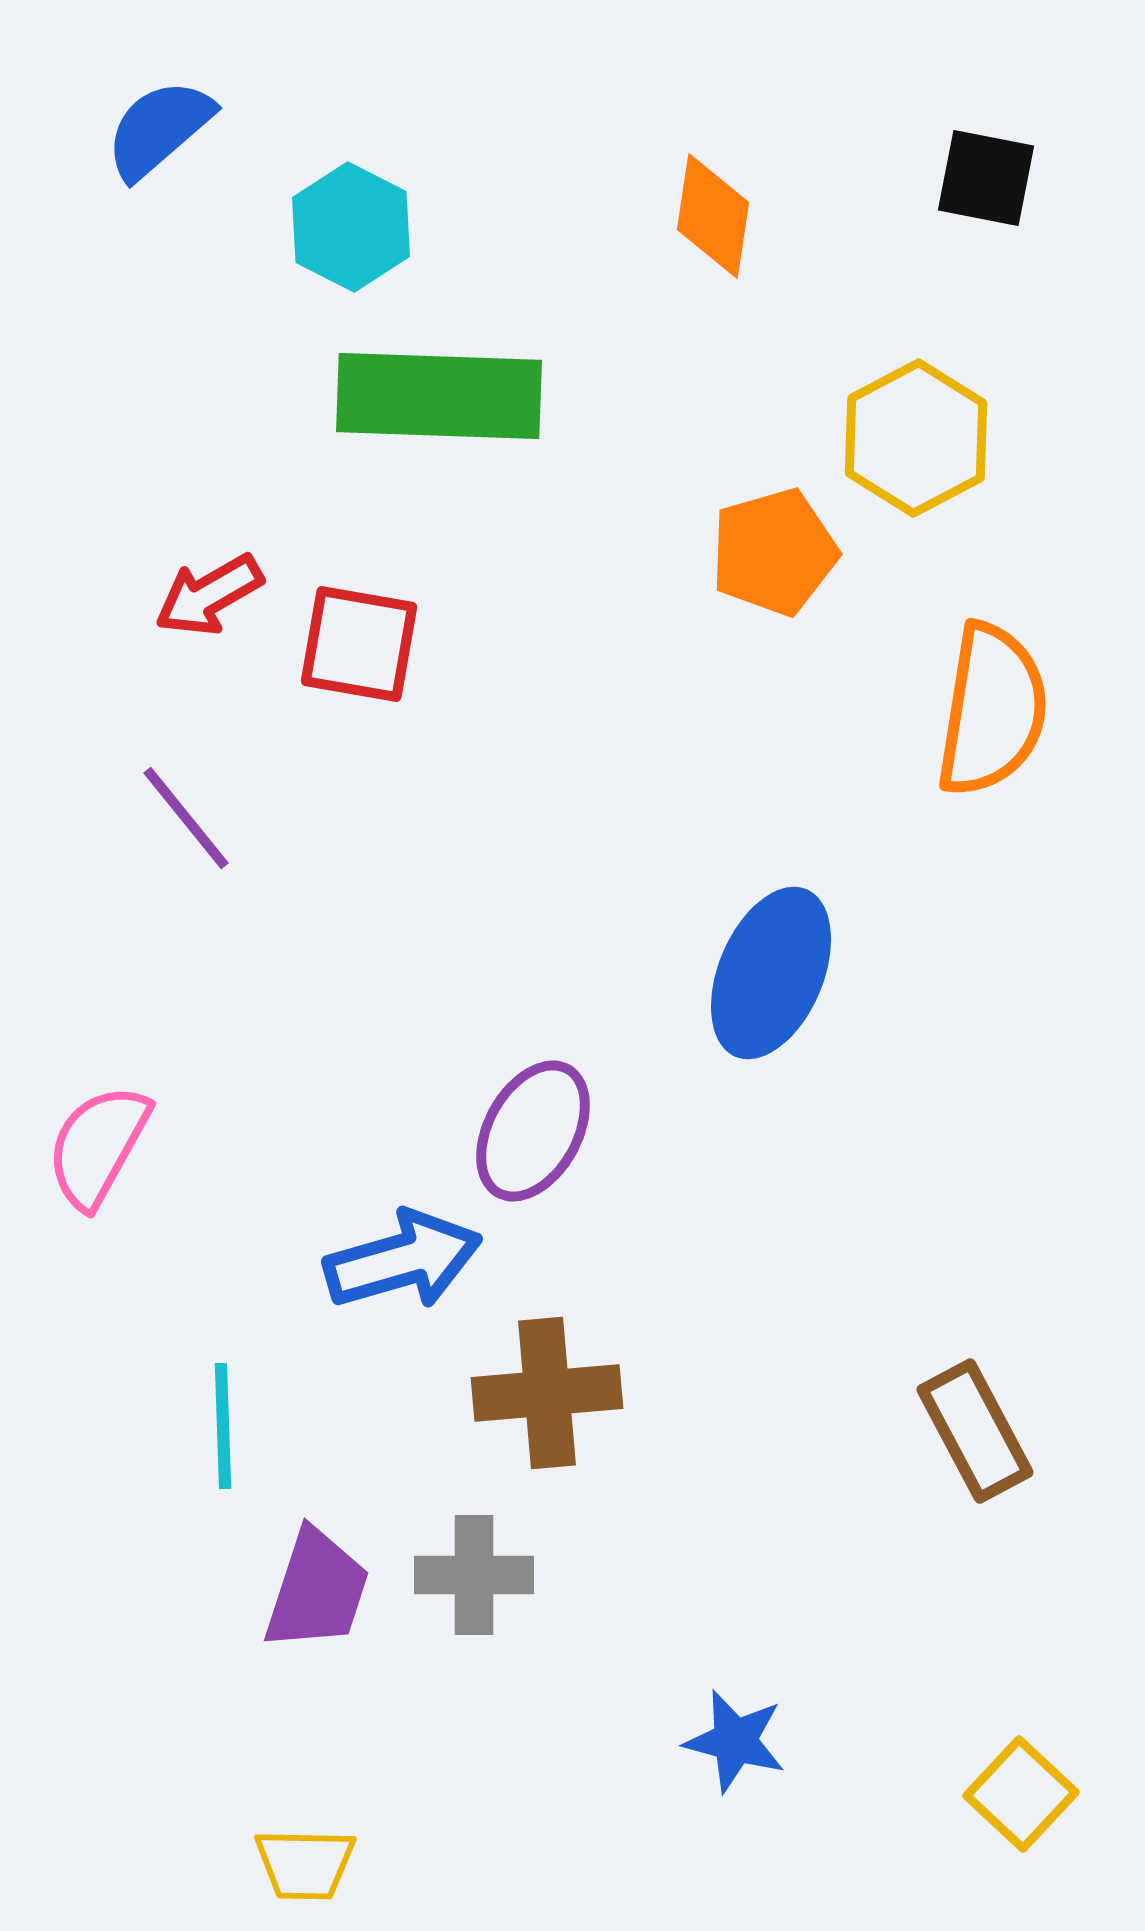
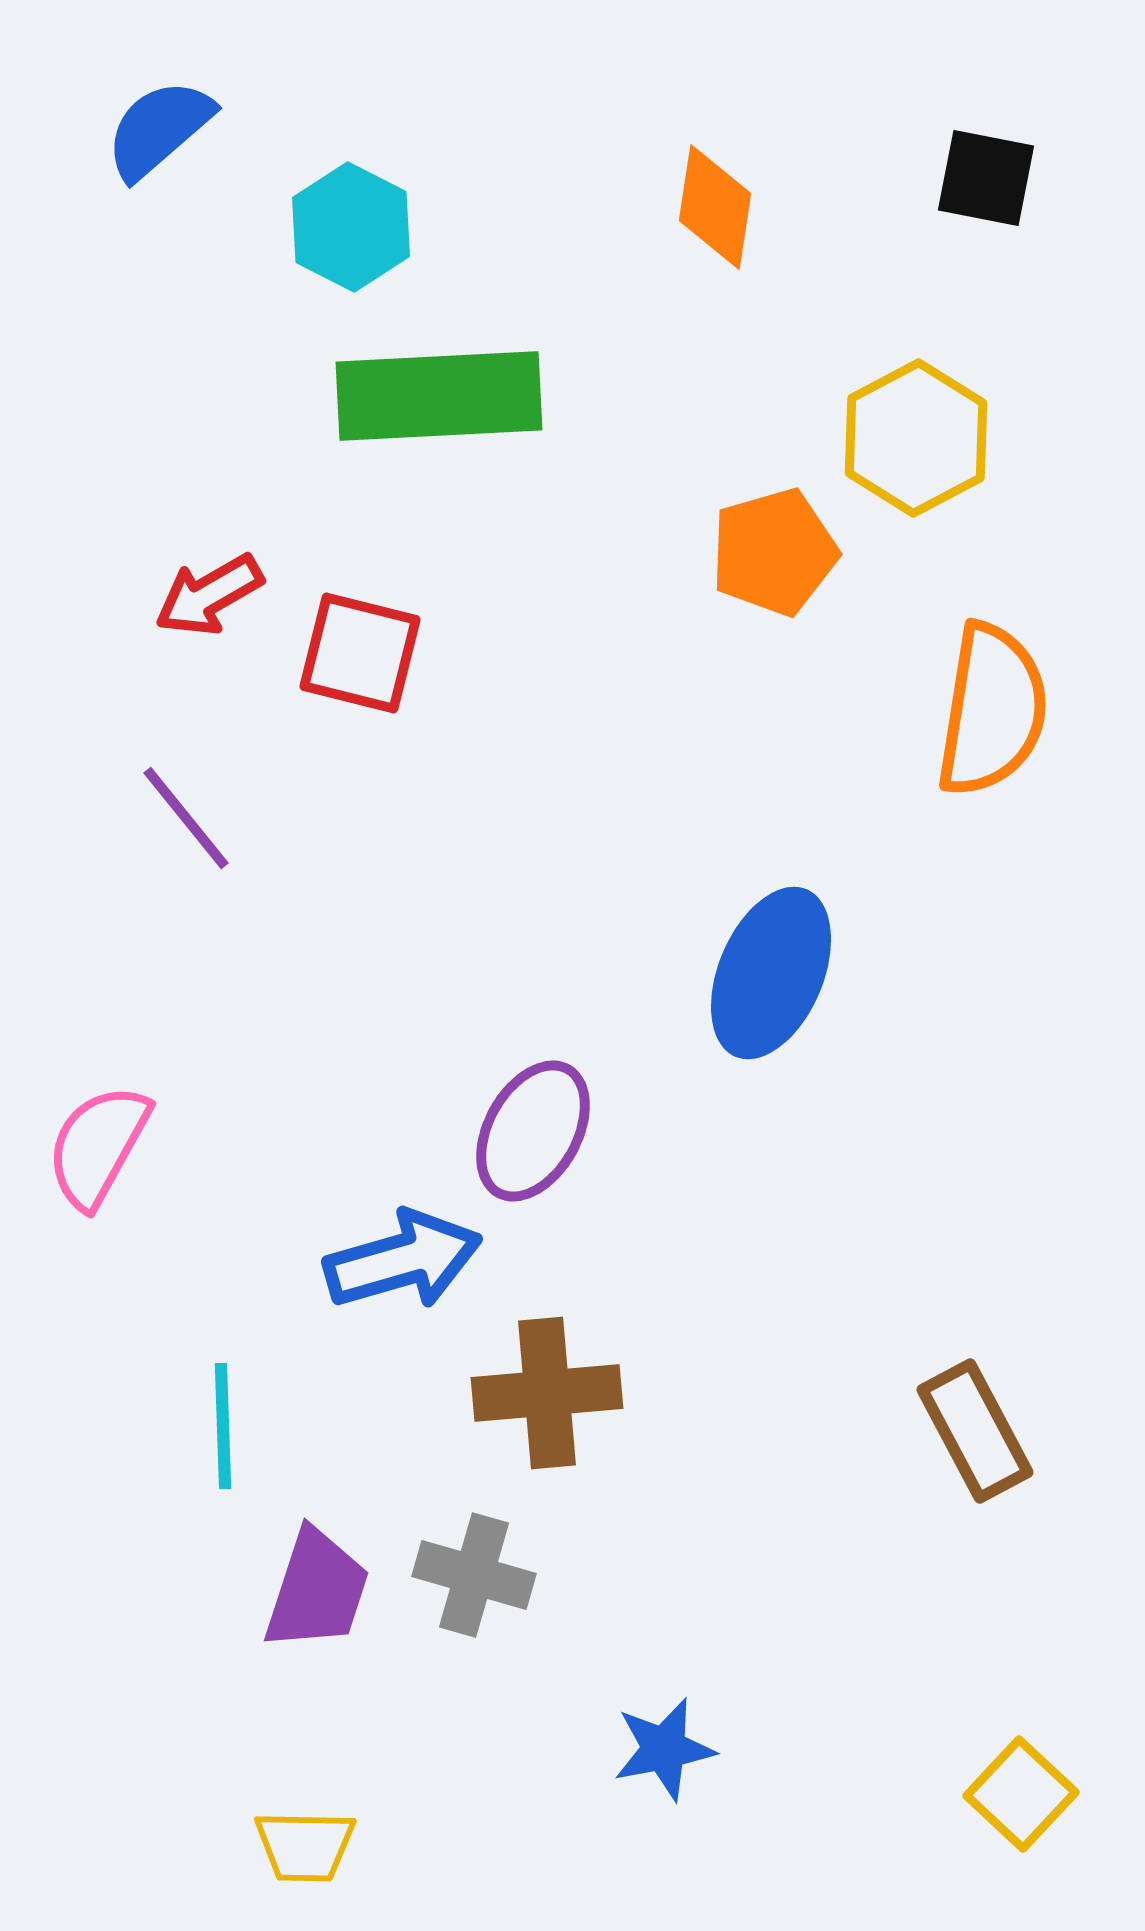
orange diamond: moved 2 px right, 9 px up
green rectangle: rotated 5 degrees counterclockwise
red square: moved 1 px right, 9 px down; rotated 4 degrees clockwise
gray cross: rotated 16 degrees clockwise
blue star: moved 71 px left, 8 px down; rotated 26 degrees counterclockwise
yellow trapezoid: moved 18 px up
